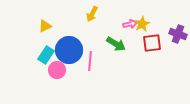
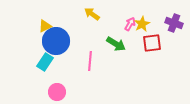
yellow arrow: rotated 98 degrees clockwise
pink arrow: rotated 48 degrees counterclockwise
purple cross: moved 4 px left, 11 px up
blue circle: moved 13 px left, 9 px up
cyan rectangle: moved 1 px left, 7 px down
pink circle: moved 22 px down
